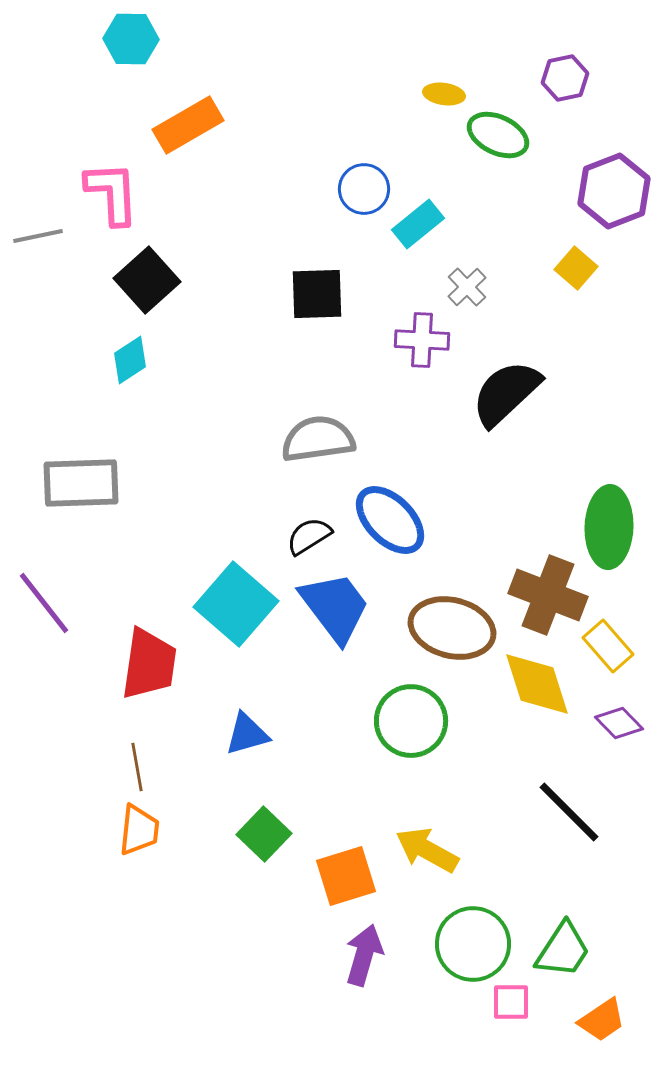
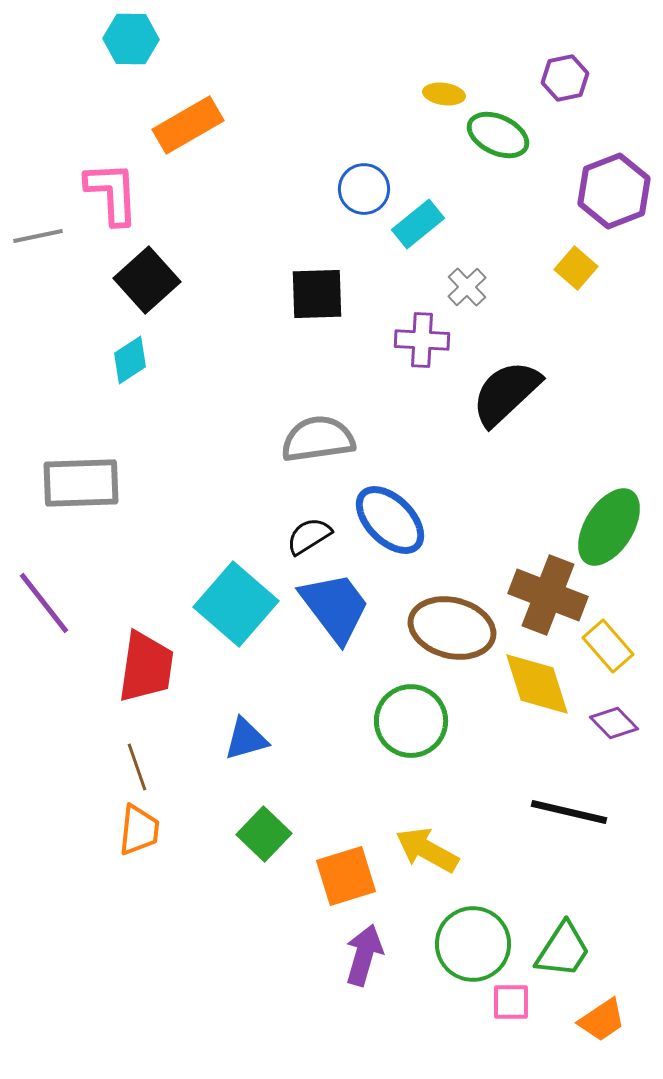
green ellipse at (609, 527): rotated 30 degrees clockwise
red trapezoid at (149, 664): moved 3 px left, 3 px down
purple diamond at (619, 723): moved 5 px left
blue triangle at (247, 734): moved 1 px left, 5 px down
brown line at (137, 767): rotated 9 degrees counterclockwise
black line at (569, 812): rotated 32 degrees counterclockwise
